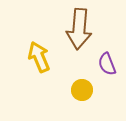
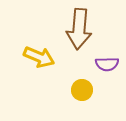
yellow arrow: rotated 136 degrees clockwise
purple semicircle: rotated 70 degrees counterclockwise
